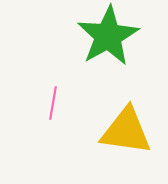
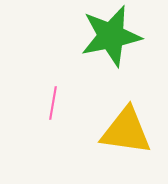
green star: moved 3 px right; rotated 18 degrees clockwise
